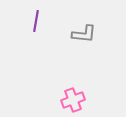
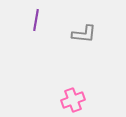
purple line: moved 1 px up
